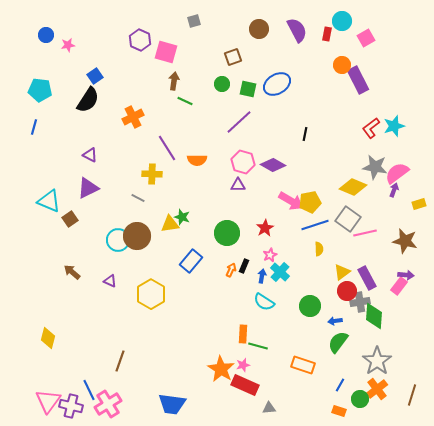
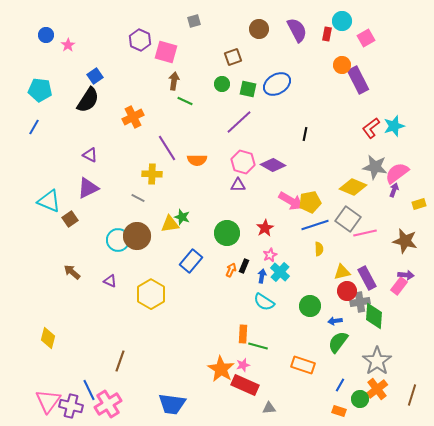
pink star at (68, 45): rotated 24 degrees counterclockwise
blue line at (34, 127): rotated 14 degrees clockwise
yellow triangle at (342, 272): rotated 24 degrees clockwise
